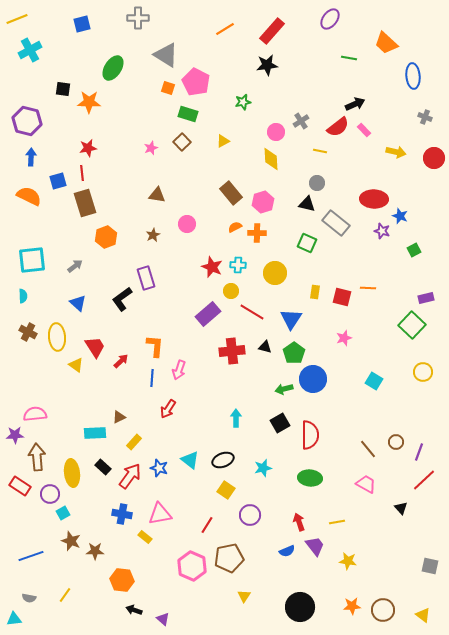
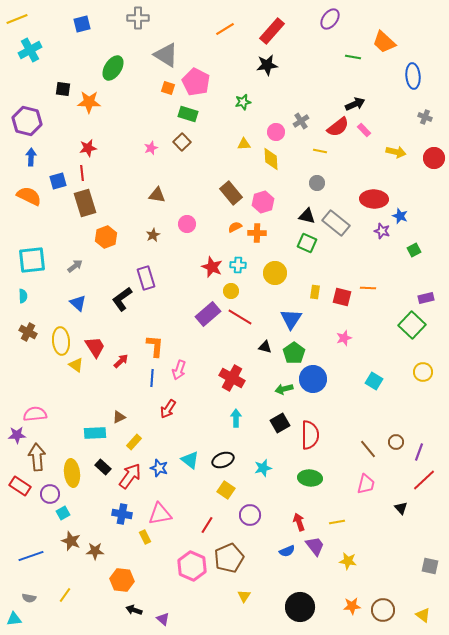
orange trapezoid at (386, 43): moved 2 px left, 1 px up
green line at (349, 58): moved 4 px right, 1 px up
yellow triangle at (223, 141): moved 21 px right, 3 px down; rotated 24 degrees clockwise
black triangle at (307, 204): moved 12 px down
red line at (252, 312): moved 12 px left, 5 px down
yellow ellipse at (57, 337): moved 4 px right, 4 px down
red cross at (232, 351): moved 27 px down; rotated 35 degrees clockwise
purple star at (15, 435): moved 2 px right
pink trapezoid at (366, 484): rotated 75 degrees clockwise
yellow rectangle at (145, 537): rotated 24 degrees clockwise
brown pentagon at (229, 558): rotated 12 degrees counterclockwise
